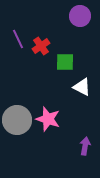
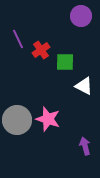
purple circle: moved 1 px right
red cross: moved 4 px down
white triangle: moved 2 px right, 1 px up
purple arrow: rotated 24 degrees counterclockwise
